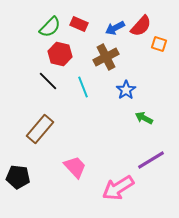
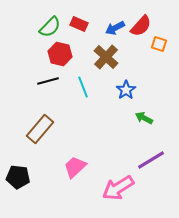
brown cross: rotated 20 degrees counterclockwise
black line: rotated 60 degrees counterclockwise
pink trapezoid: rotated 90 degrees counterclockwise
